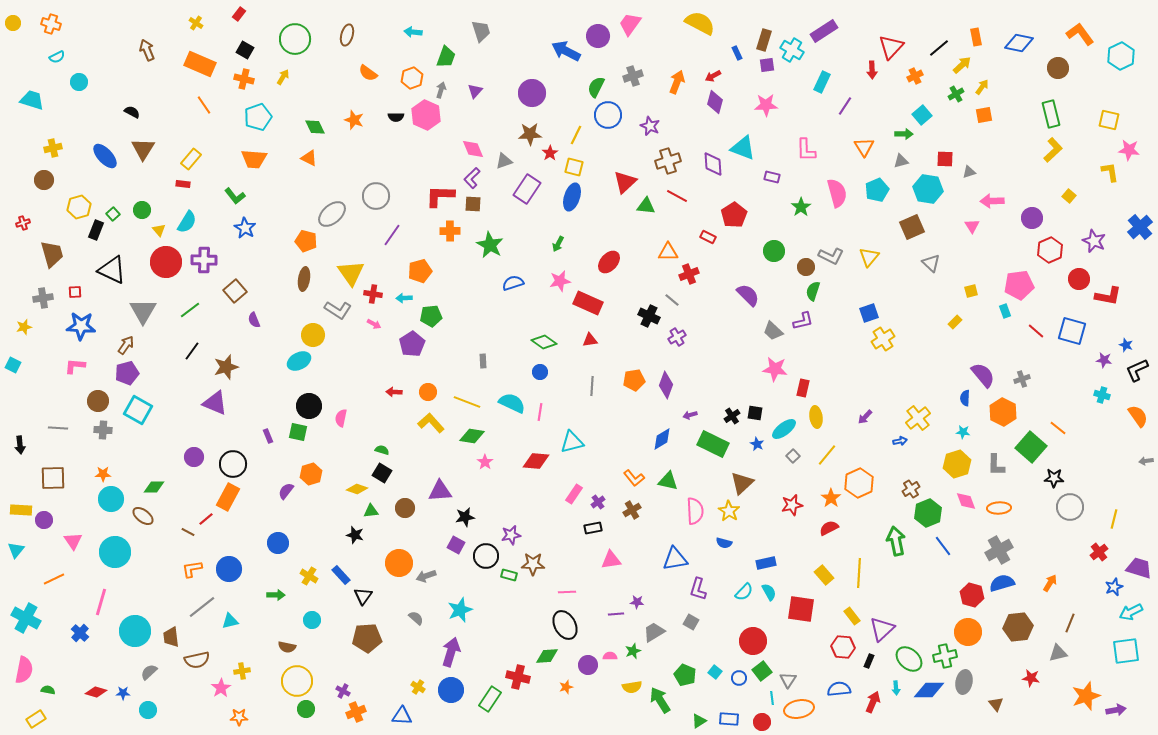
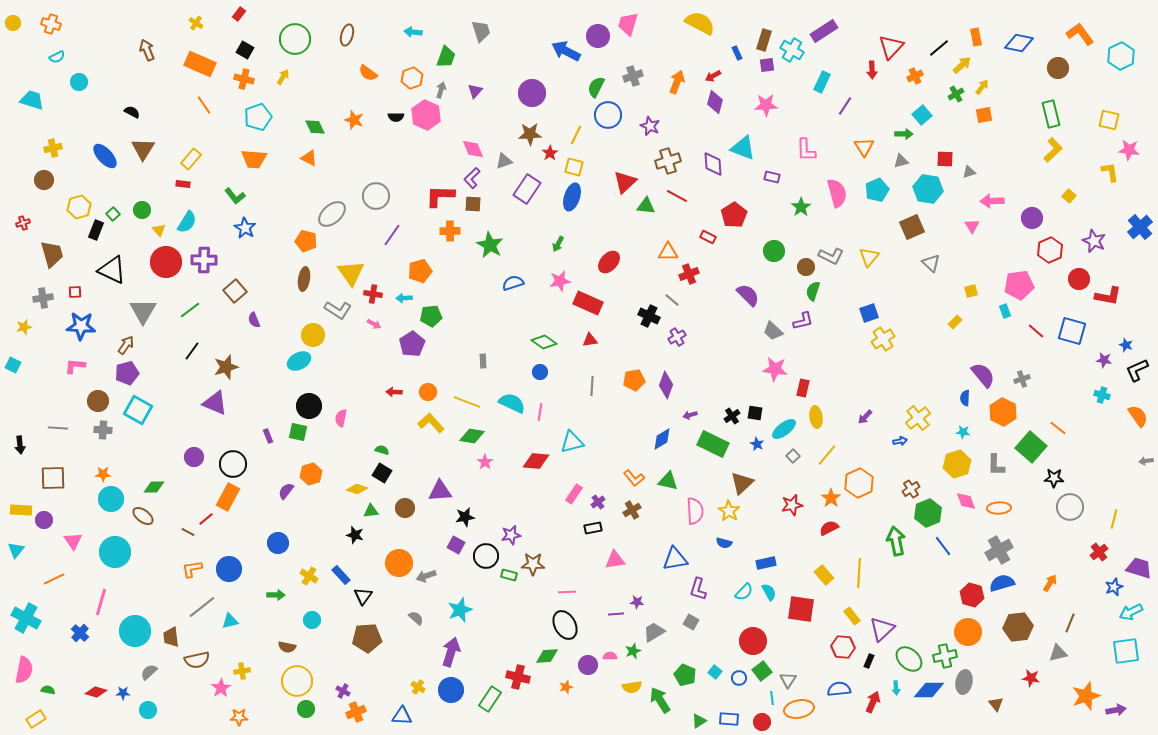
pink trapezoid at (630, 24): moved 2 px left; rotated 20 degrees counterclockwise
pink triangle at (611, 560): moved 4 px right
